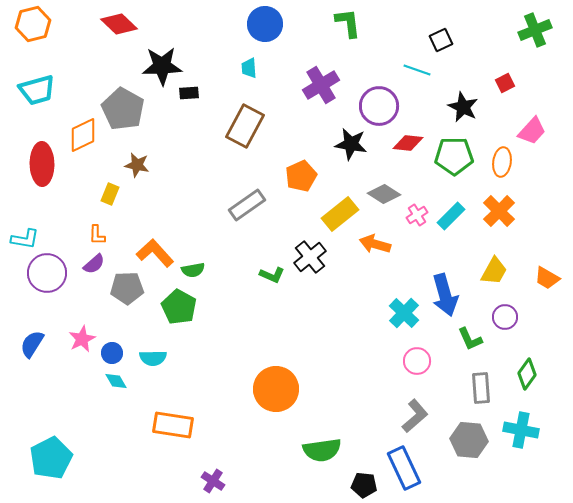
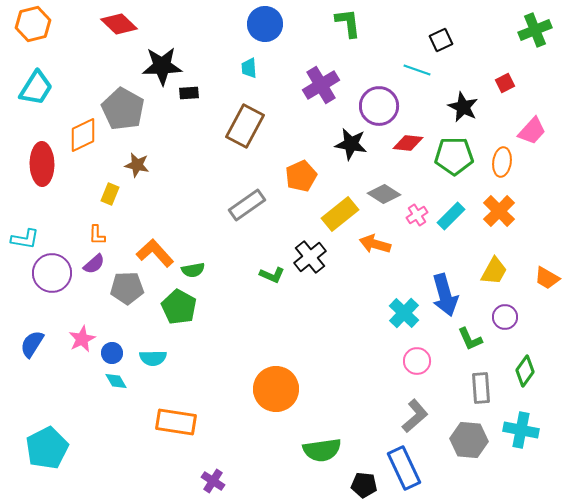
cyan trapezoid at (37, 90): moved 1 px left, 2 px up; rotated 42 degrees counterclockwise
purple circle at (47, 273): moved 5 px right
green diamond at (527, 374): moved 2 px left, 3 px up
orange rectangle at (173, 425): moved 3 px right, 3 px up
cyan pentagon at (51, 458): moved 4 px left, 10 px up
